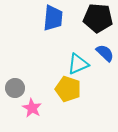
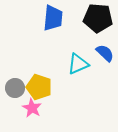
yellow pentagon: moved 29 px left, 2 px up
